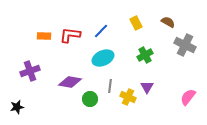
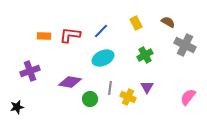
gray line: moved 2 px down
